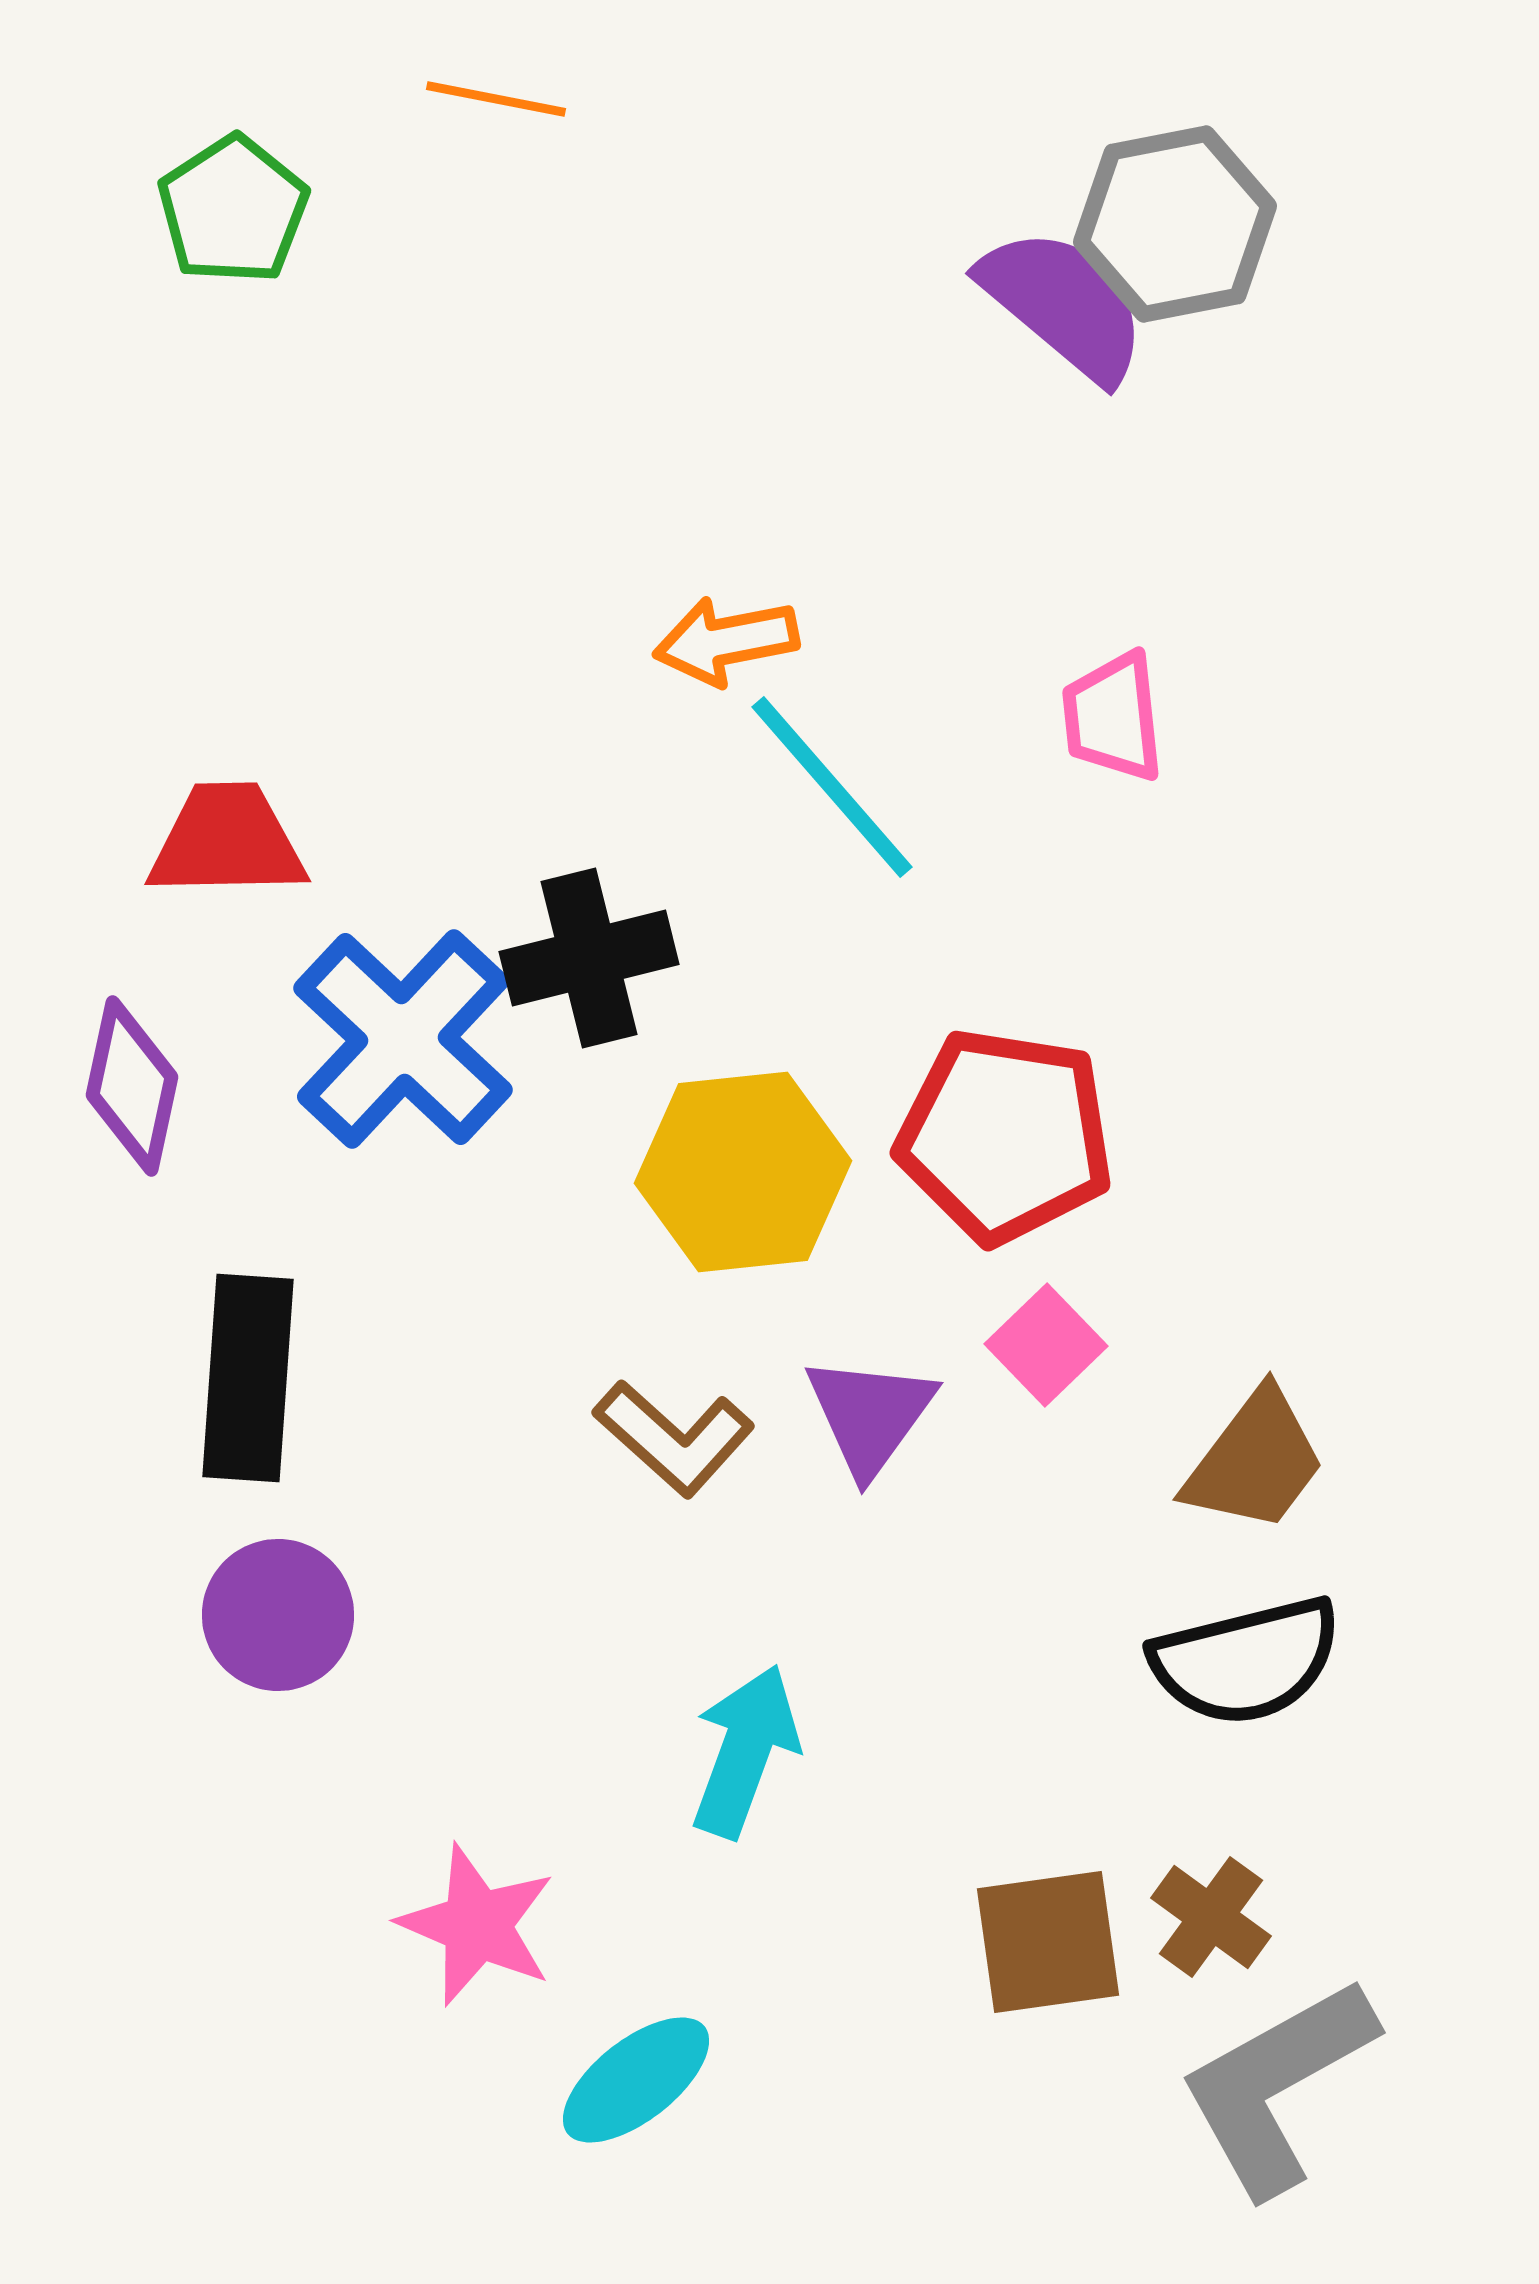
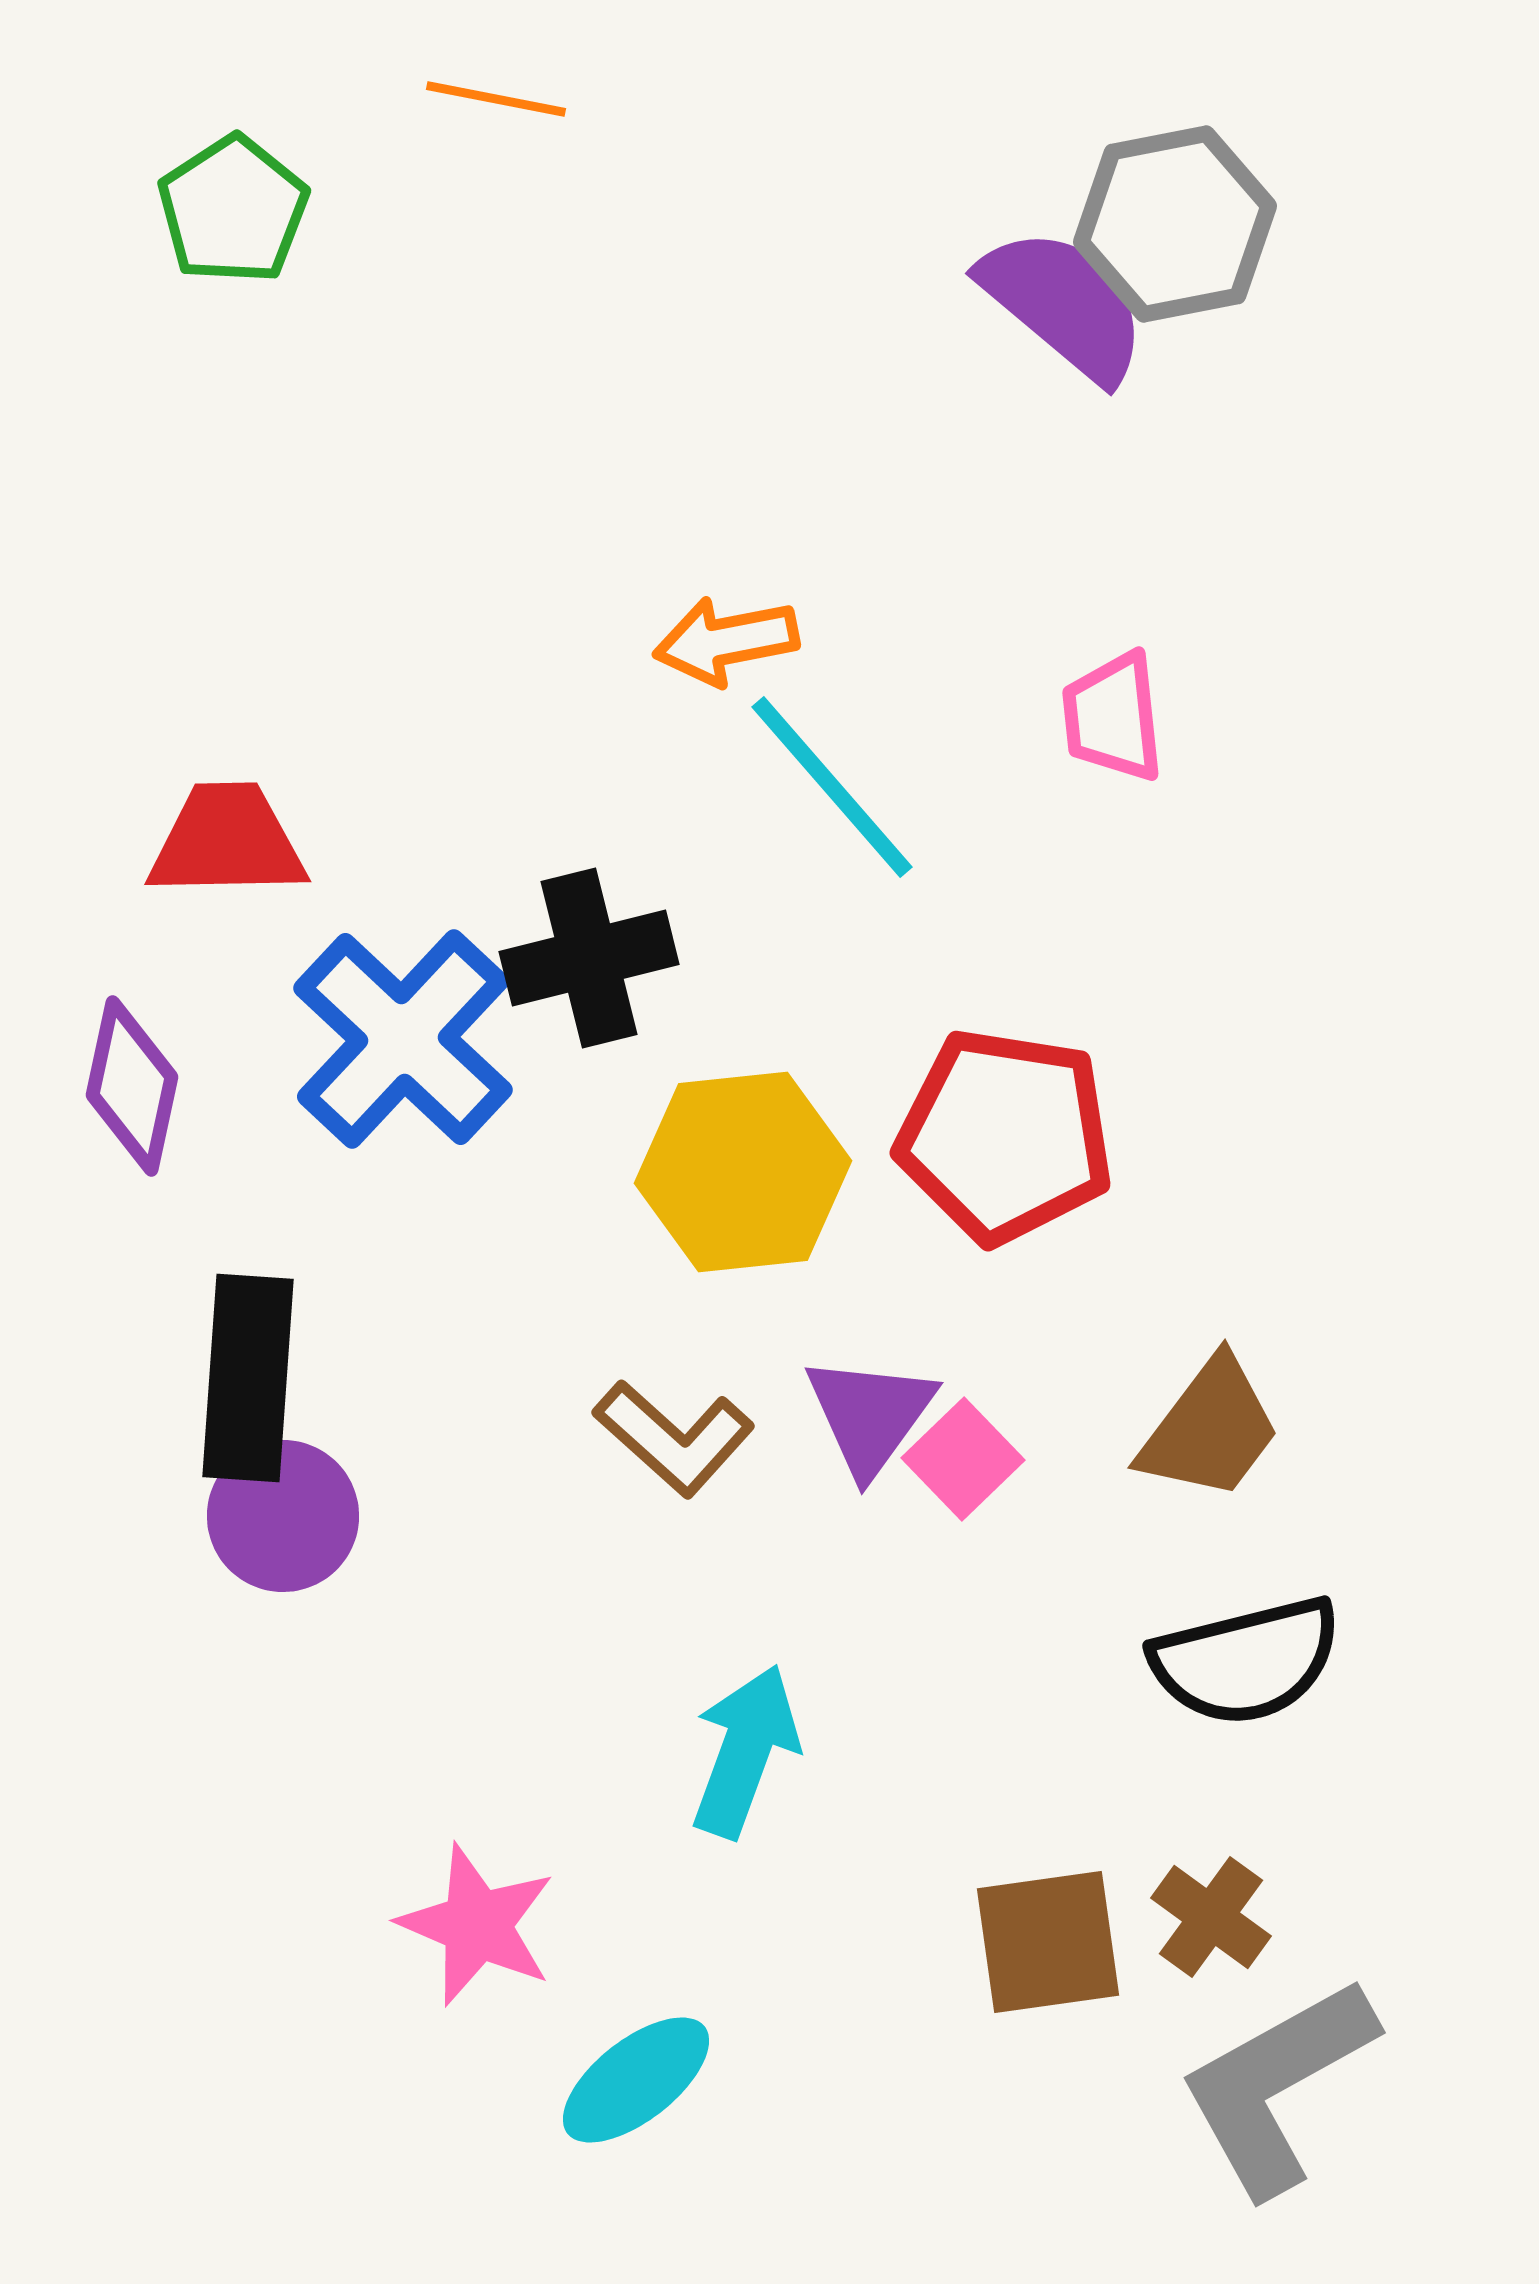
pink square: moved 83 px left, 114 px down
brown trapezoid: moved 45 px left, 32 px up
purple circle: moved 5 px right, 99 px up
